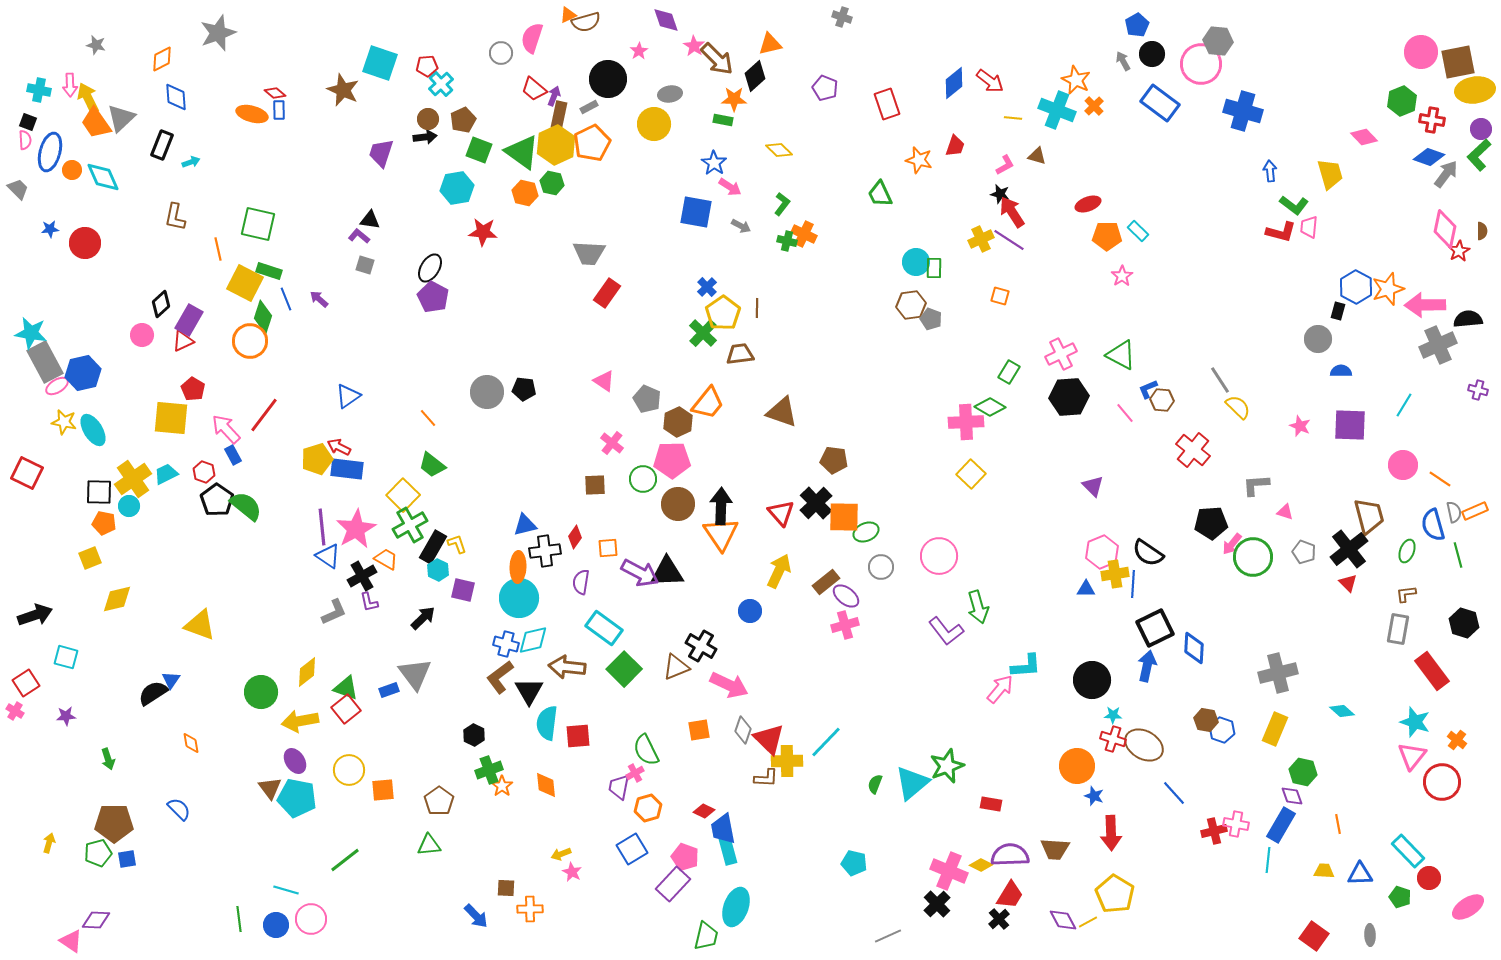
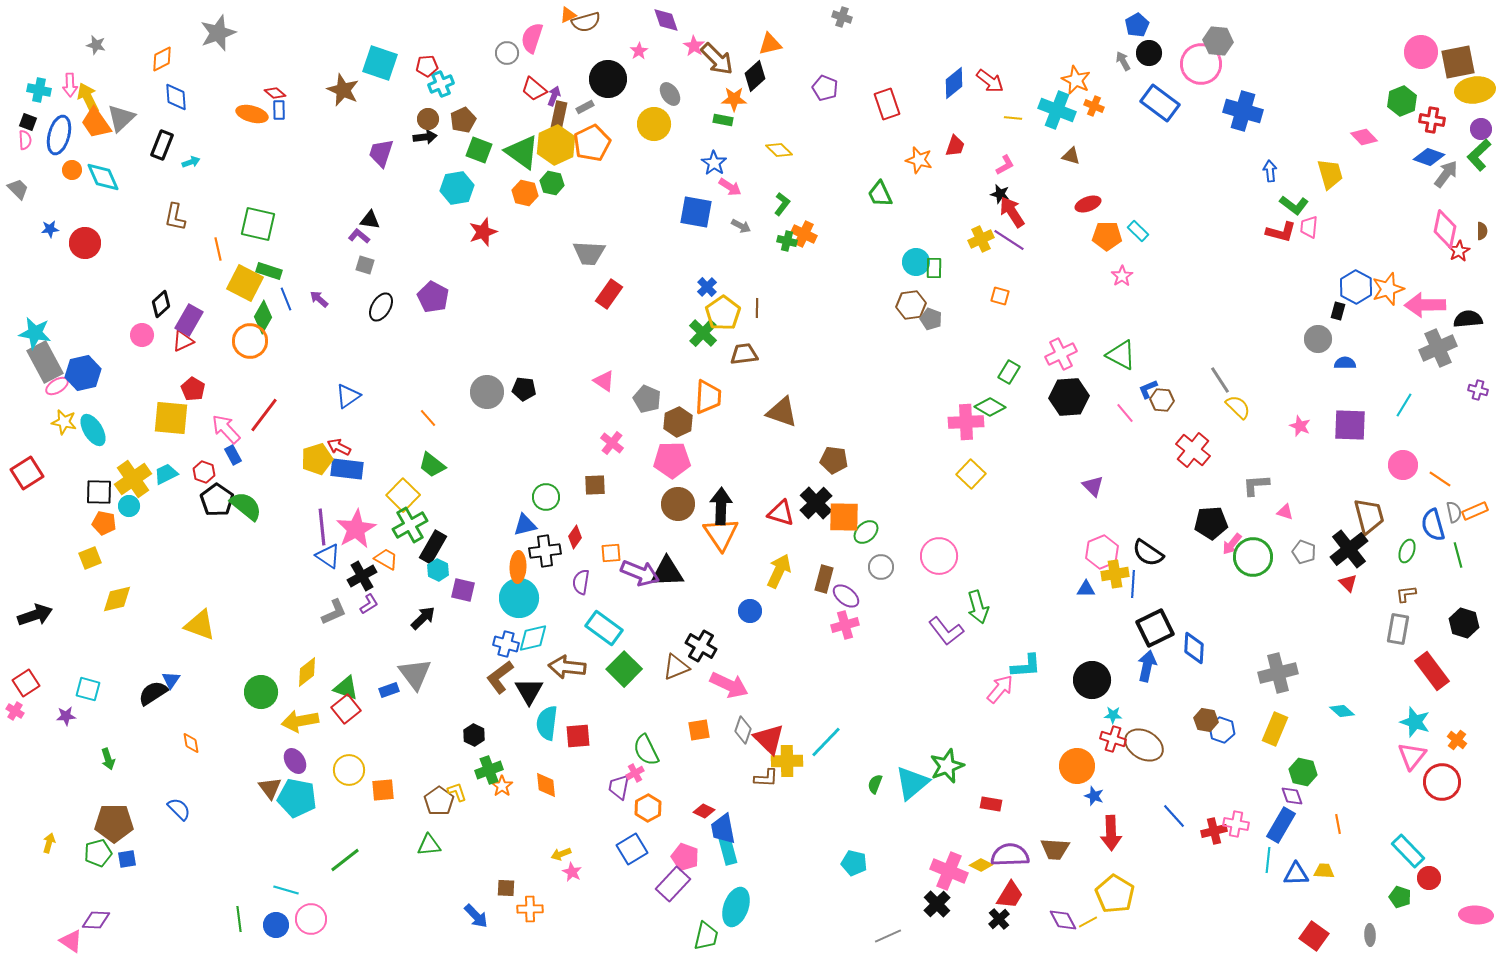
gray circle at (501, 53): moved 6 px right
black circle at (1152, 54): moved 3 px left, 1 px up
cyan cross at (441, 84): rotated 20 degrees clockwise
gray ellipse at (670, 94): rotated 65 degrees clockwise
orange cross at (1094, 106): rotated 24 degrees counterclockwise
gray rectangle at (589, 107): moved 4 px left
blue ellipse at (50, 152): moved 9 px right, 17 px up
brown triangle at (1037, 156): moved 34 px right
red star at (483, 232): rotated 24 degrees counterclockwise
black ellipse at (430, 268): moved 49 px left, 39 px down
red rectangle at (607, 293): moved 2 px right, 1 px down
green diamond at (263, 317): rotated 12 degrees clockwise
cyan star at (31, 333): moved 4 px right
gray cross at (1438, 345): moved 3 px down
brown trapezoid at (740, 354): moved 4 px right
blue semicircle at (1341, 371): moved 4 px right, 8 px up
orange trapezoid at (708, 403): moved 6 px up; rotated 36 degrees counterclockwise
red square at (27, 473): rotated 32 degrees clockwise
green circle at (643, 479): moved 97 px left, 18 px down
red triangle at (781, 513): rotated 32 degrees counterclockwise
green ellipse at (866, 532): rotated 20 degrees counterclockwise
yellow L-shape at (457, 544): moved 248 px down
orange square at (608, 548): moved 3 px right, 5 px down
purple arrow at (640, 573): rotated 6 degrees counterclockwise
brown rectangle at (826, 582): moved 2 px left, 3 px up; rotated 36 degrees counterclockwise
purple L-shape at (369, 602): moved 2 px down; rotated 110 degrees counterclockwise
cyan diamond at (533, 640): moved 2 px up
cyan square at (66, 657): moved 22 px right, 32 px down
blue line at (1174, 793): moved 23 px down
orange hexagon at (648, 808): rotated 12 degrees counterclockwise
blue triangle at (1360, 874): moved 64 px left
pink ellipse at (1468, 907): moved 8 px right, 8 px down; rotated 36 degrees clockwise
